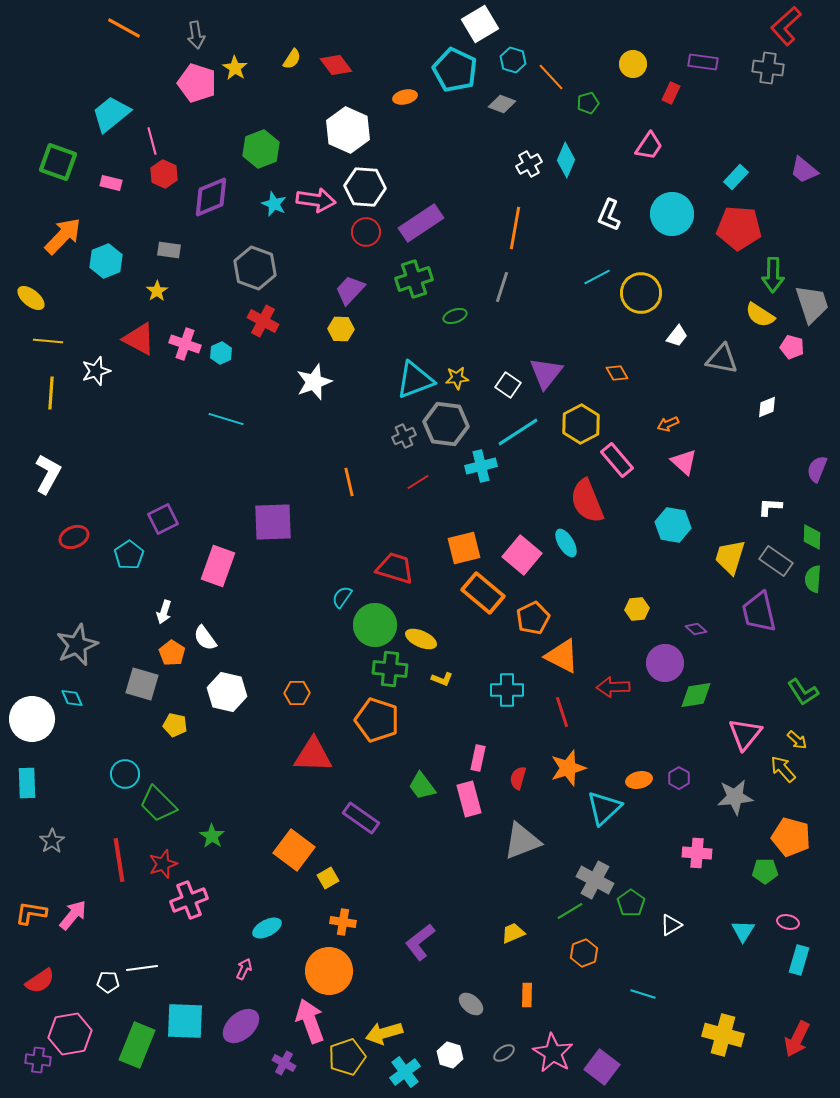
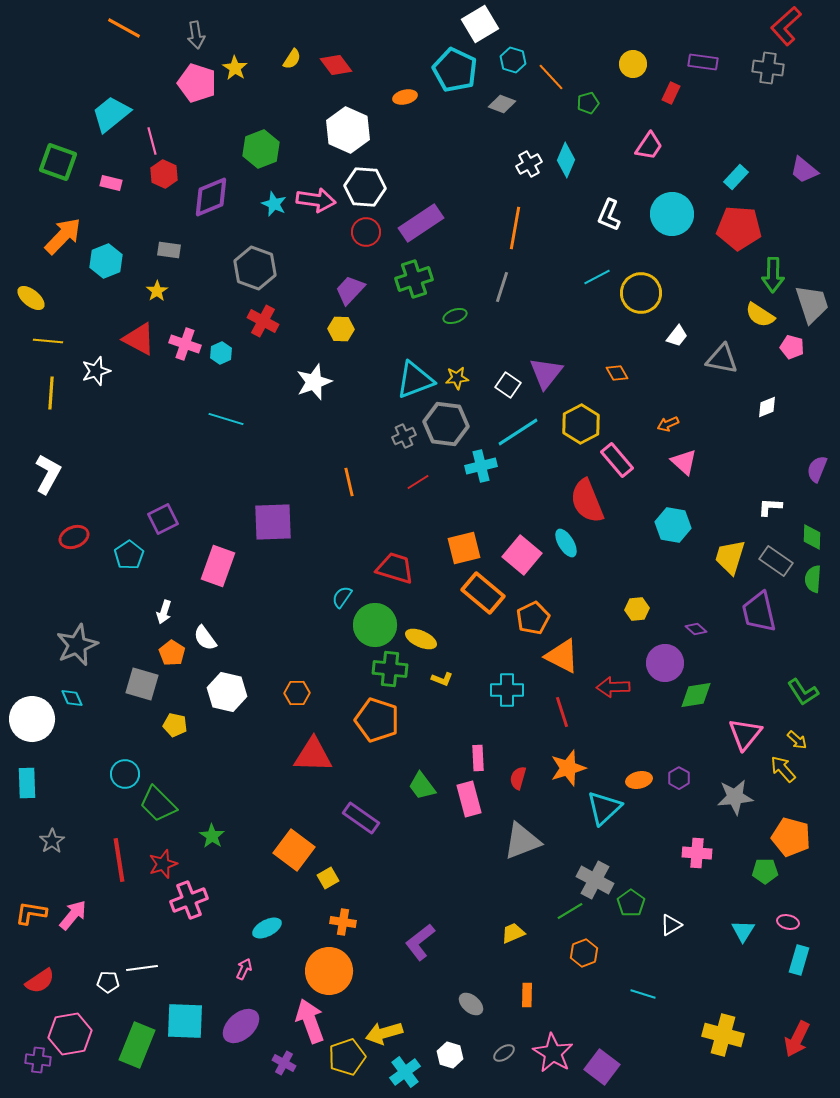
pink rectangle at (478, 758): rotated 15 degrees counterclockwise
